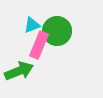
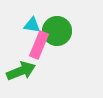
cyan triangle: rotated 30 degrees clockwise
green arrow: moved 2 px right
